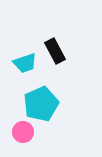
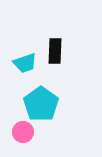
black rectangle: rotated 30 degrees clockwise
cyan pentagon: rotated 12 degrees counterclockwise
